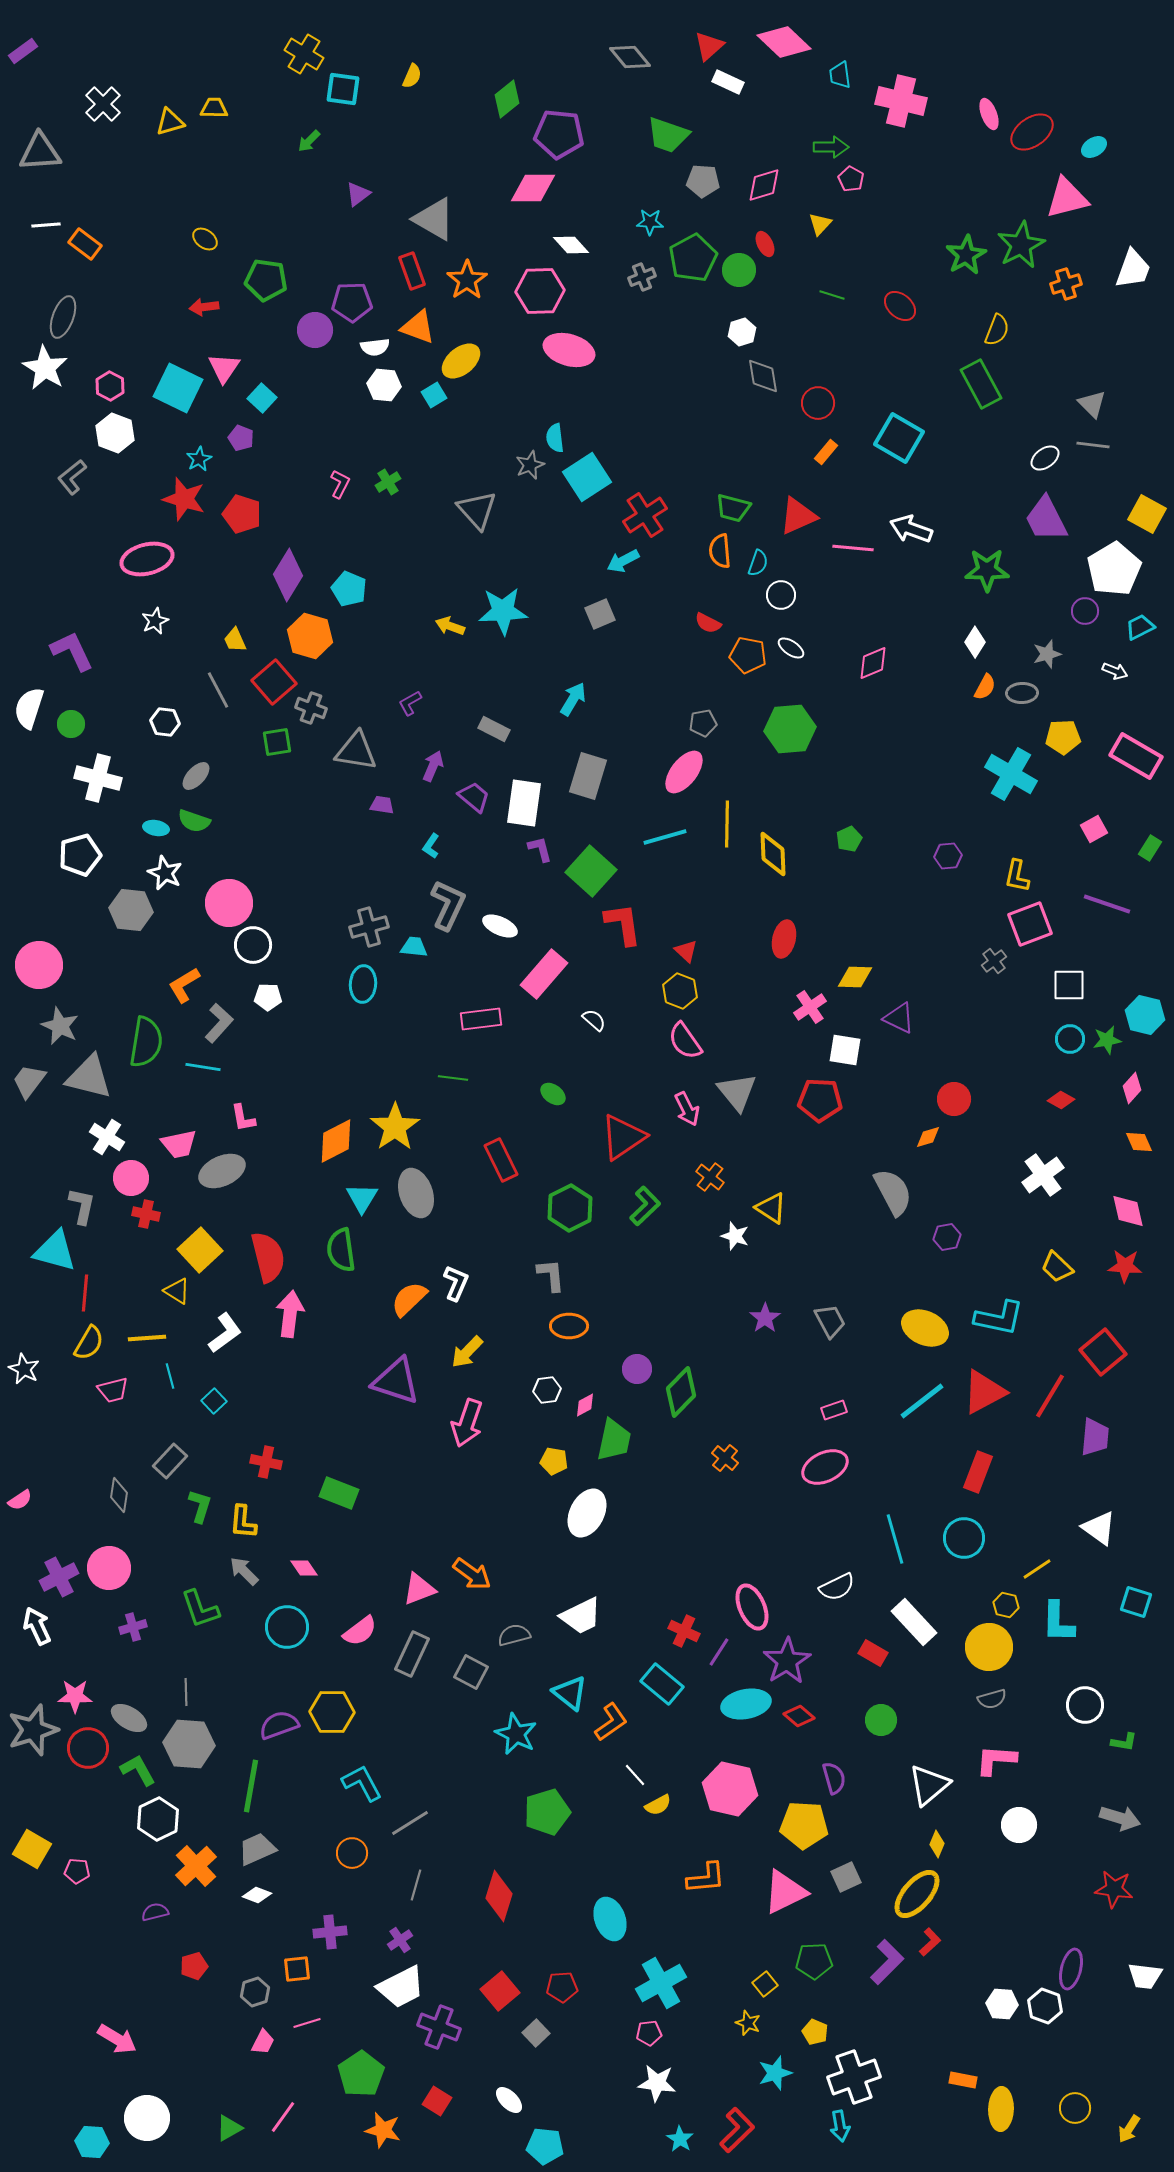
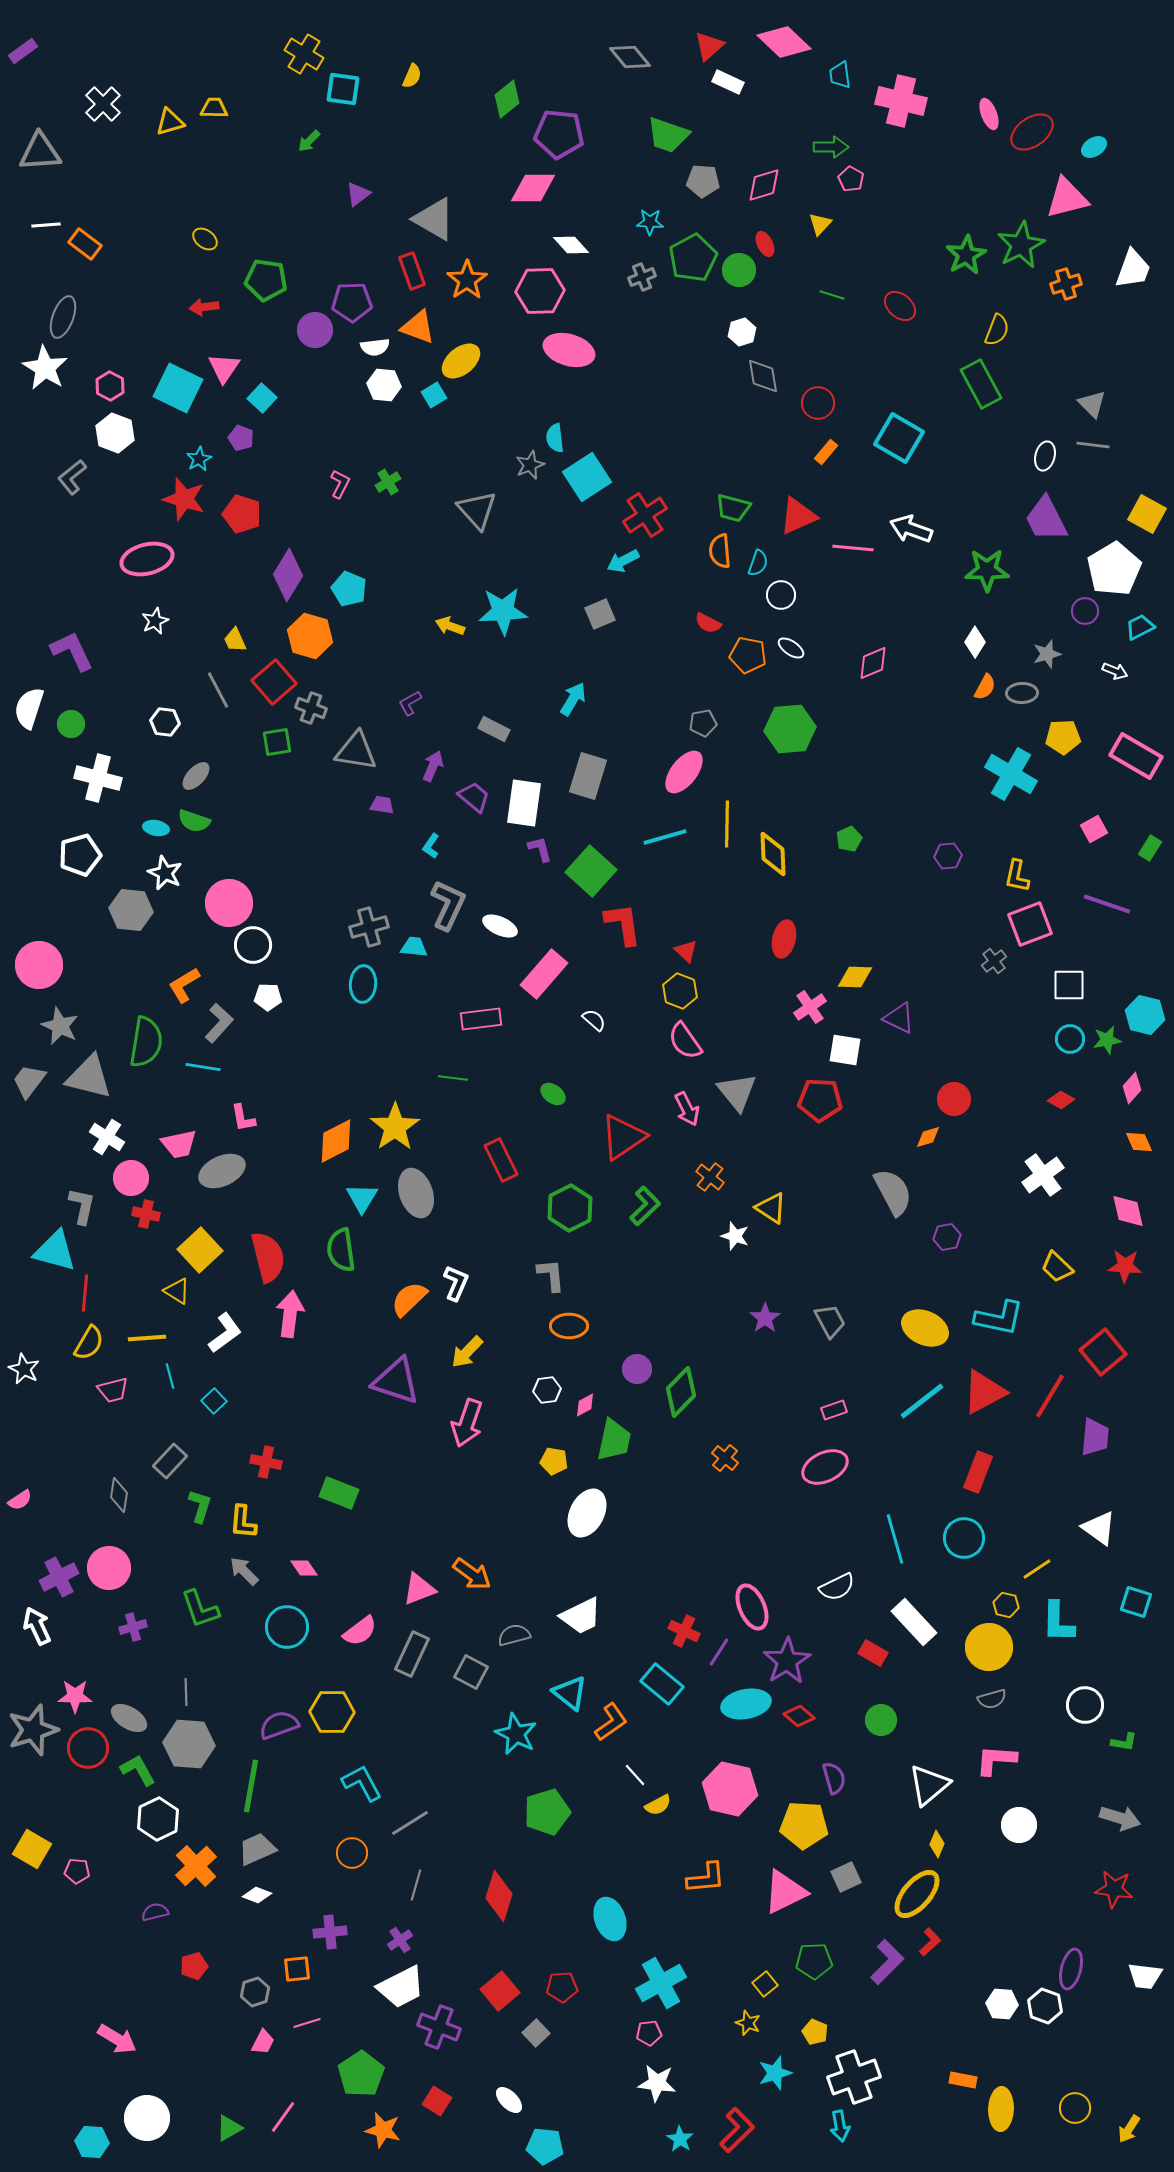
white ellipse at (1045, 458): moved 2 px up; rotated 40 degrees counterclockwise
